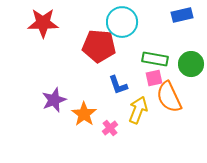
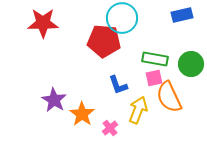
cyan circle: moved 4 px up
red pentagon: moved 5 px right, 5 px up
purple star: rotated 20 degrees counterclockwise
orange star: moved 2 px left
